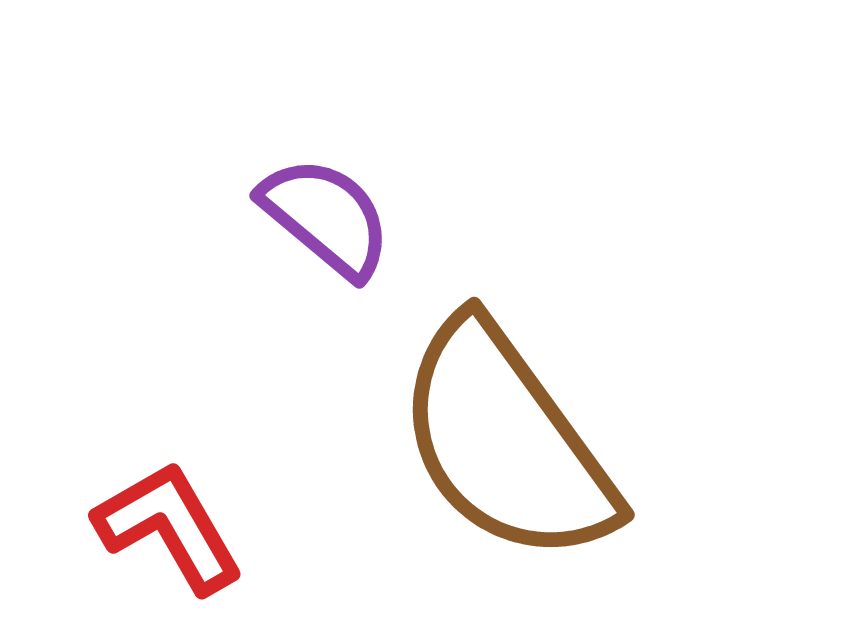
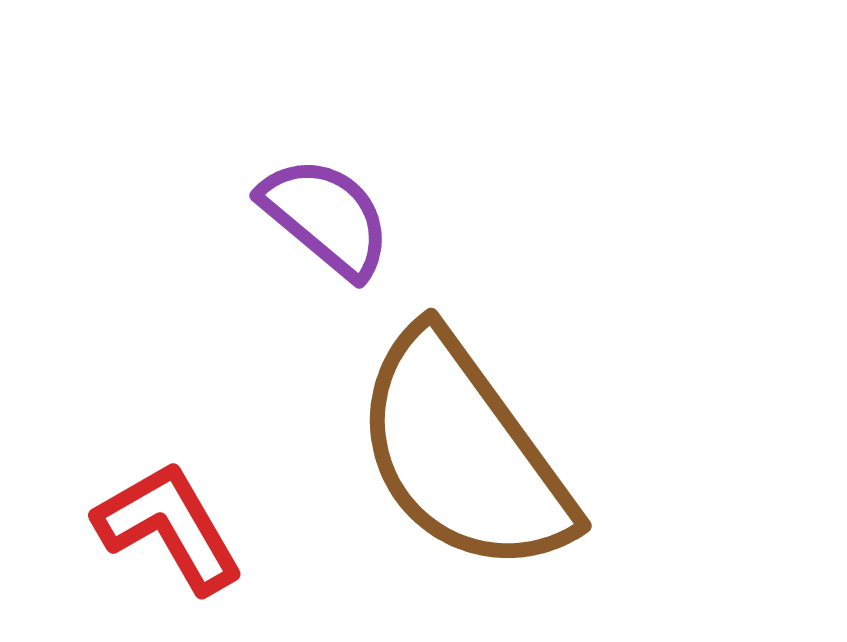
brown semicircle: moved 43 px left, 11 px down
